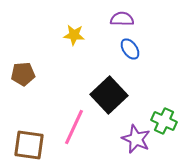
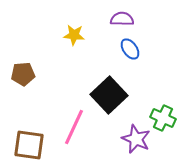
green cross: moved 1 px left, 3 px up
